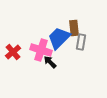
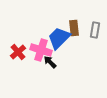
gray rectangle: moved 14 px right, 12 px up
red cross: moved 5 px right
